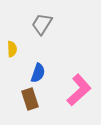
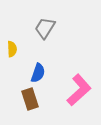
gray trapezoid: moved 3 px right, 4 px down
